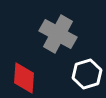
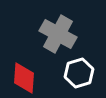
white hexagon: moved 8 px left, 1 px up
